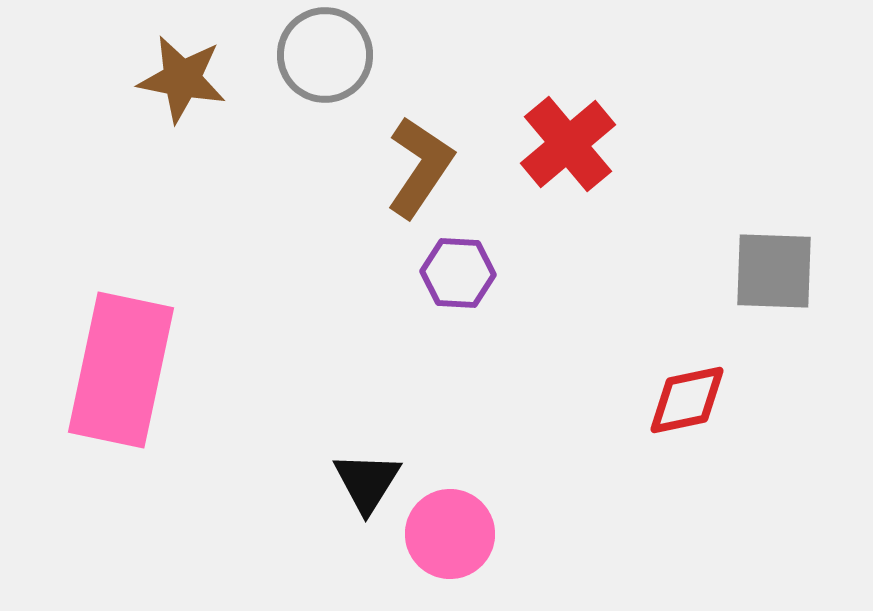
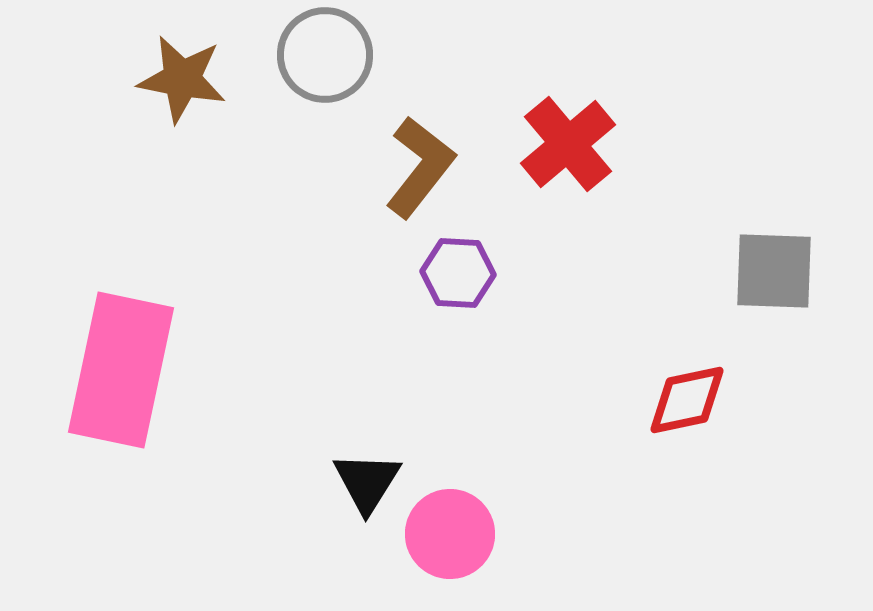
brown L-shape: rotated 4 degrees clockwise
